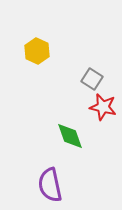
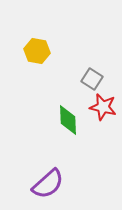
yellow hexagon: rotated 15 degrees counterclockwise
green diamond: moved 2 px left, 16 px up; rotated 16 degrees clockwise
purple semicircle: moved 2 px left, 1 px up; rotated 120 degrees counterclockwise
